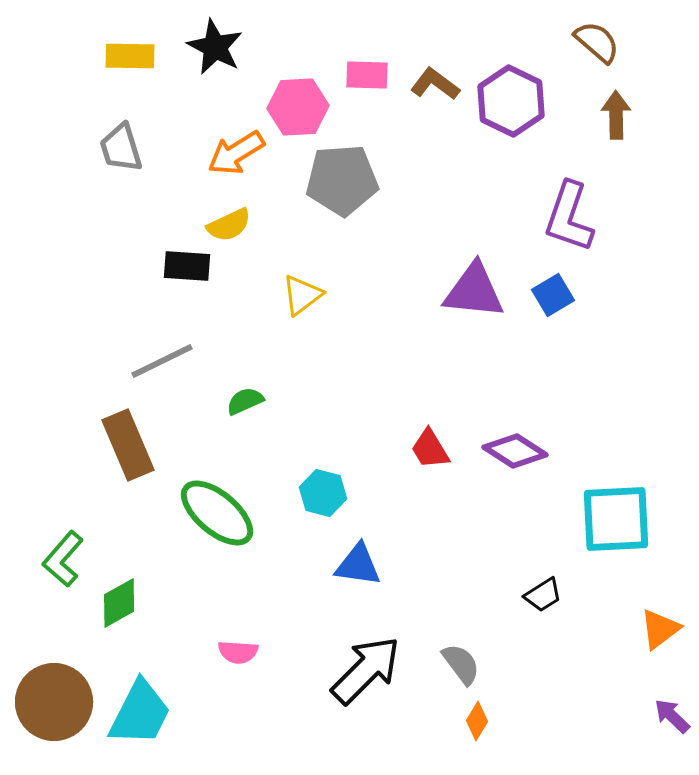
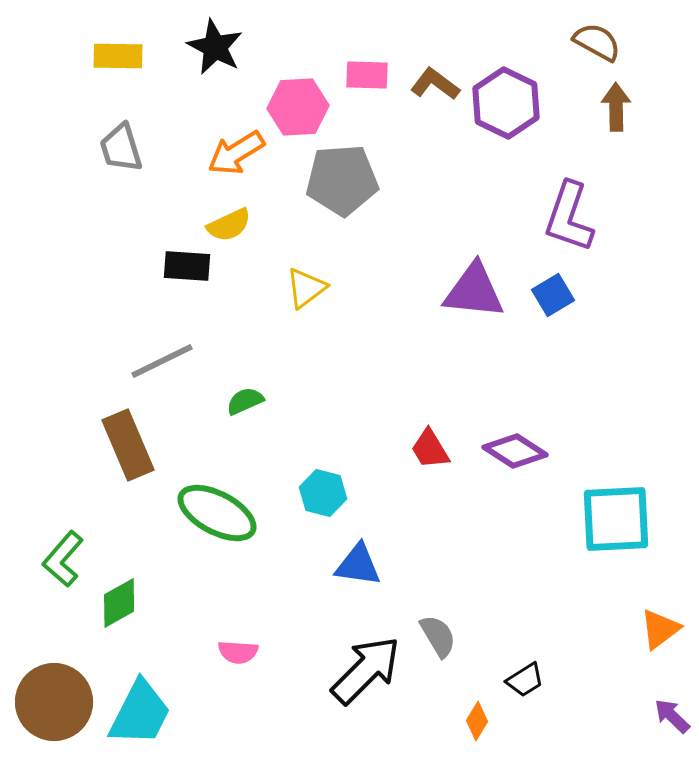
brown semicircle: rotated 12 degrees counterclockwise
yellow rectangle: moved 12 px left
purple hexagon: moved 5 px left, 2 px down
brown arrow: moved 8 px up
yellow triangle: moved 4 px right, 7 px up
green ellipse: rotated 12 degrees counterclockwise
black trapezoid: moved 18 px left, 85 px down
gray semicircle: moved 23 px left, 28 px up; rotated 6 degrees clockwise
